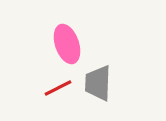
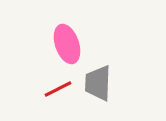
red line: moved 1 px down
